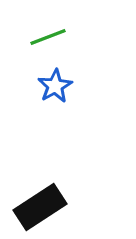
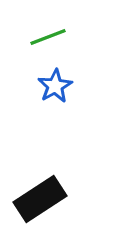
black rectangle: moved 8 px up
